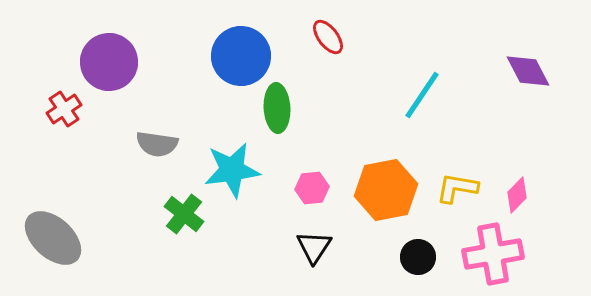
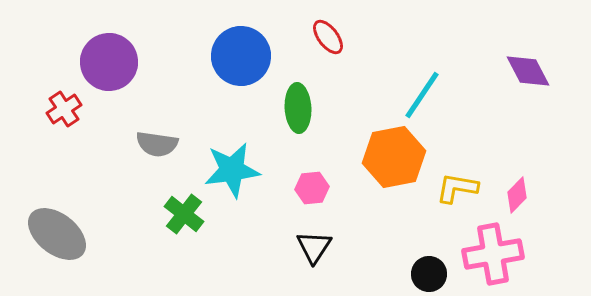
green ellipse: moved 21 px right
orange hexagon: moved 8 px right, 33 px up
gray ellipse: moved 4 px right, 4 px up; rotated 4 degrees counterclockwise
black circle: moved 11 px right, 17 px down
